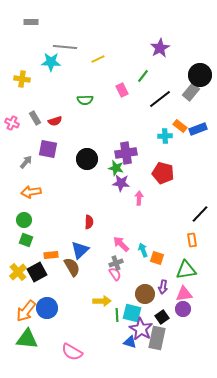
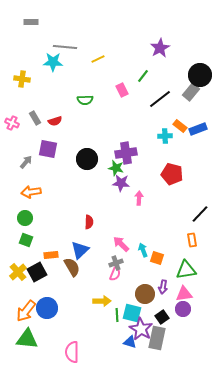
cyan star at (51, 62): moved 2 px right
red pentagon at (163, 173): moved 9 px right, 1 px down
green circle at (24, 220): moved 1 px right, 2 px up
pink semicircle at (115, 274): rotated 56 degrees clockwise
pink semicircle at (72, 352): rotated 60 degrees clockwise
